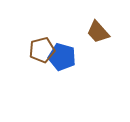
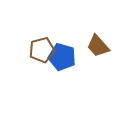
brown trapezoid: moved 14 px down
